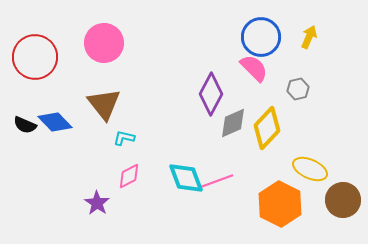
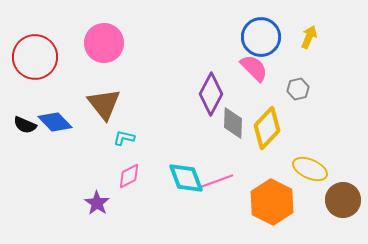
gray diamond: rotated 64 degrees counterclockwise
orange hexagon: moved 8 px left, 2 px up
